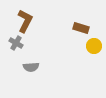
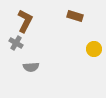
brown rectangle: moved 6 px left, 12 px up
yellow circle: moved 3 px down
